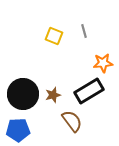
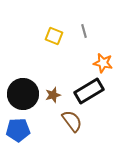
orange star: rotated 18 degrees clockwise
